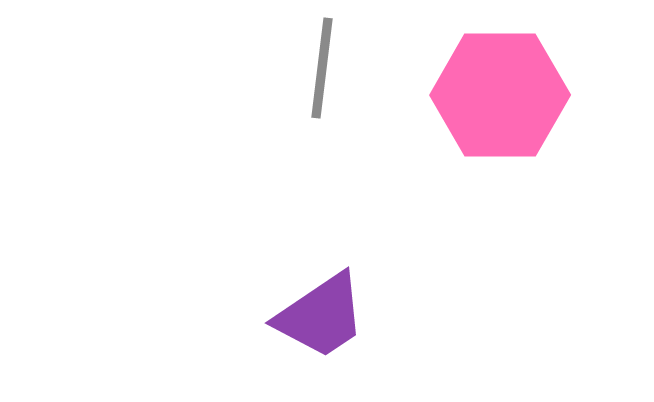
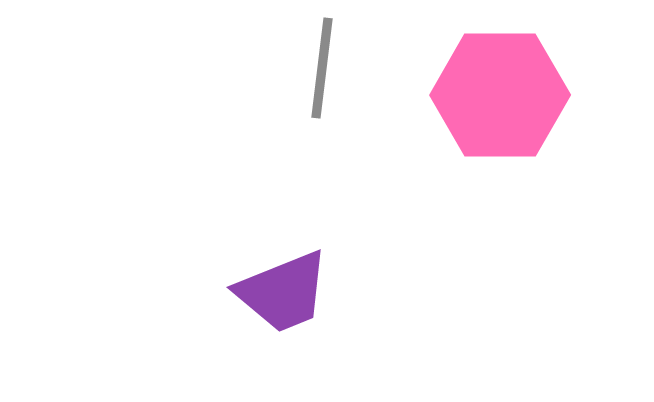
purple trapezoid: moved 38 px left, 24 px up; rotated 12 degrees clockwise
